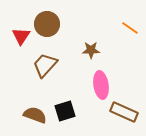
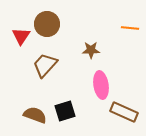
orange line: rotated 30 degrees counterclockwise
